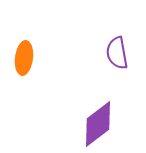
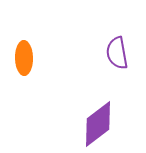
orange ellipse: rotated 8 degrees counterclockwise
